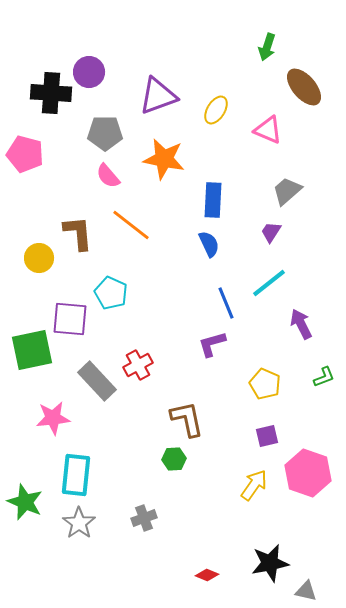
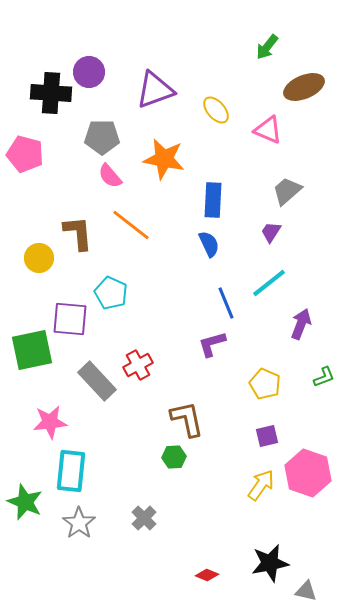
green arrow at (267, 47): rotated 20 degrees clockwise
brown ellipse at (304, 87): rotated 72 degrees counterclockwise
purple triangle at (158, 96): moved 3 px left, 6 px up
yellow ellipse at (216, 110): rotated 72 degrees counterclockwise
gray pentagon at (105, 133): moved 3 px left, 4 px down
pink semicircle at (108, 176): moved 2 px right
purple arrow at (301, 324): rotated 48 degrees clockwise
pink star at (53, 418): moved 3 px left, 4 px down
green hexagon at (174, 459): moved 2 px up
cyan rectangle at (76, 475): moved 5 px left, 4 px up
yellow arrow at (254, 485): moved 7 px right
gray cross at (144, 518): rotated 25 degrees counterclockwise
